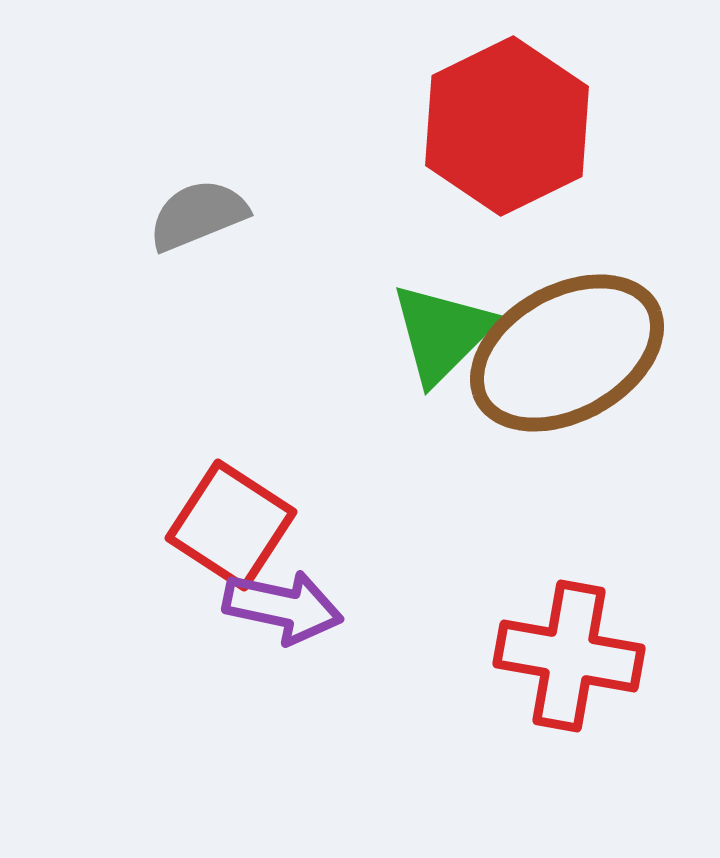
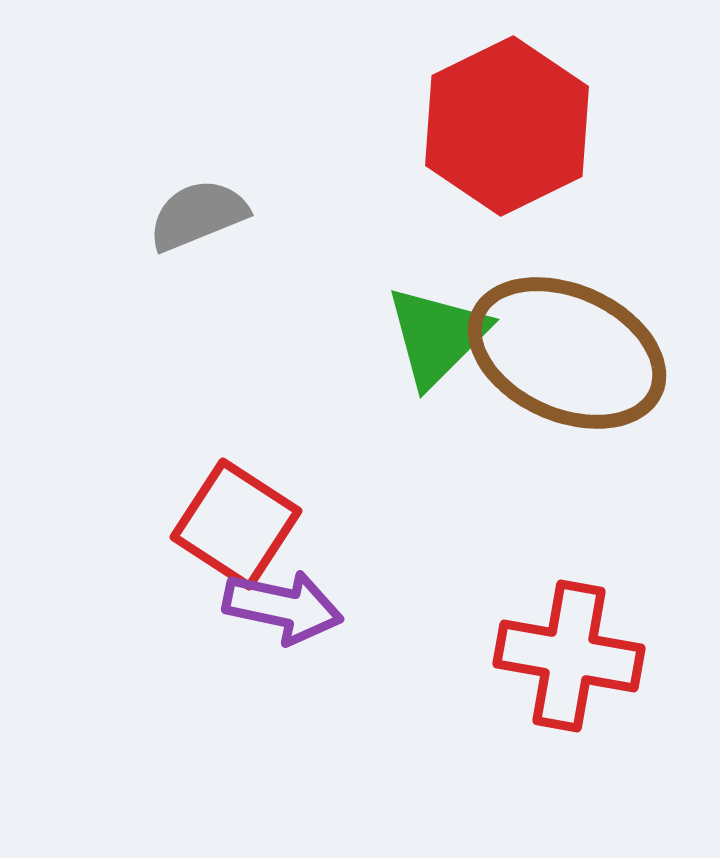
green triangle: moved 5 px left, 3 px down
brown ellipse: rotated 53 degrees clockwise
red square: moved 5 px right, 1 px up
